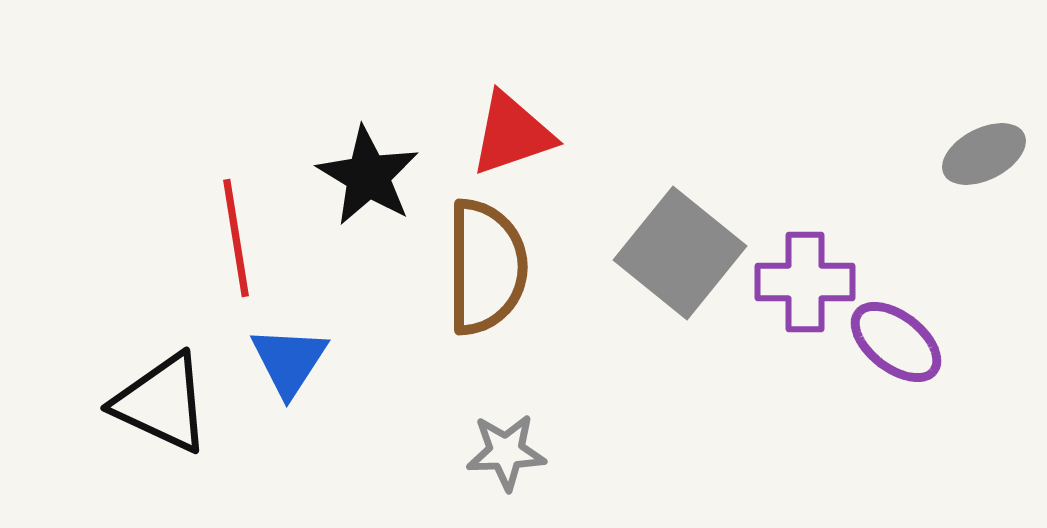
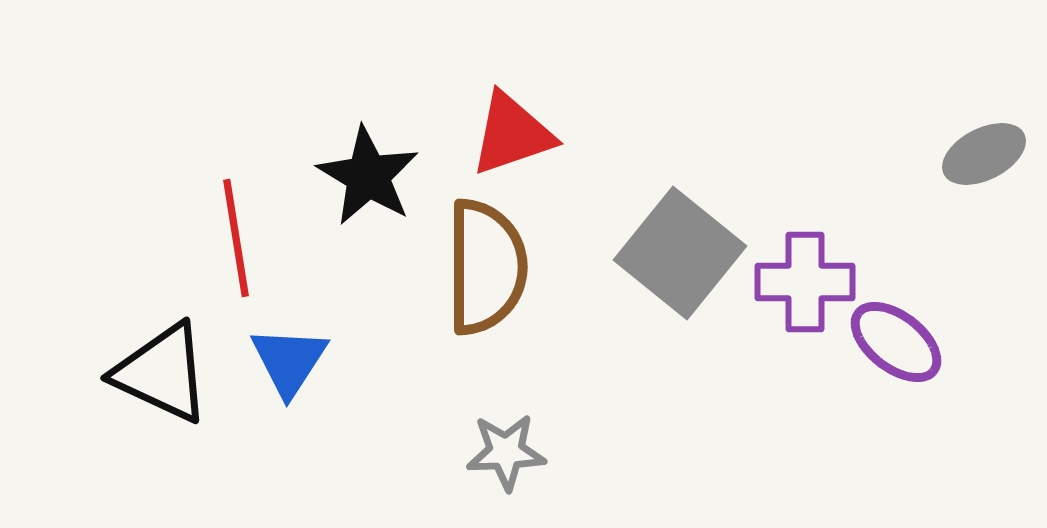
black triangle: moved 30 px up
